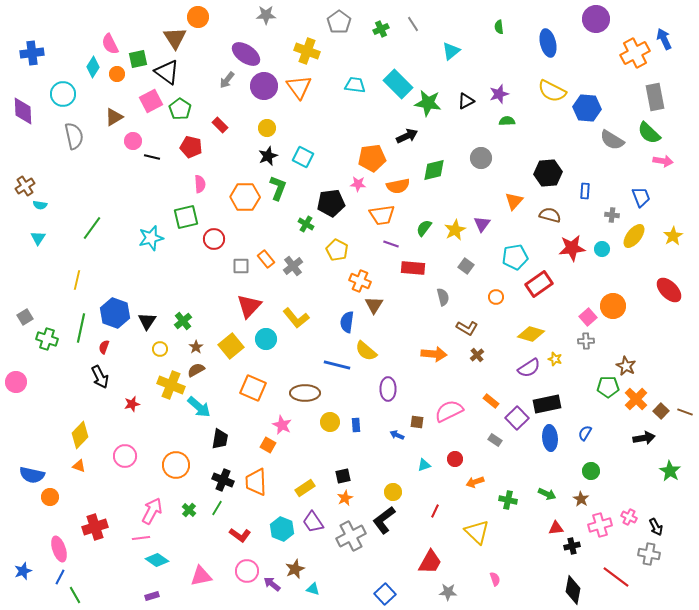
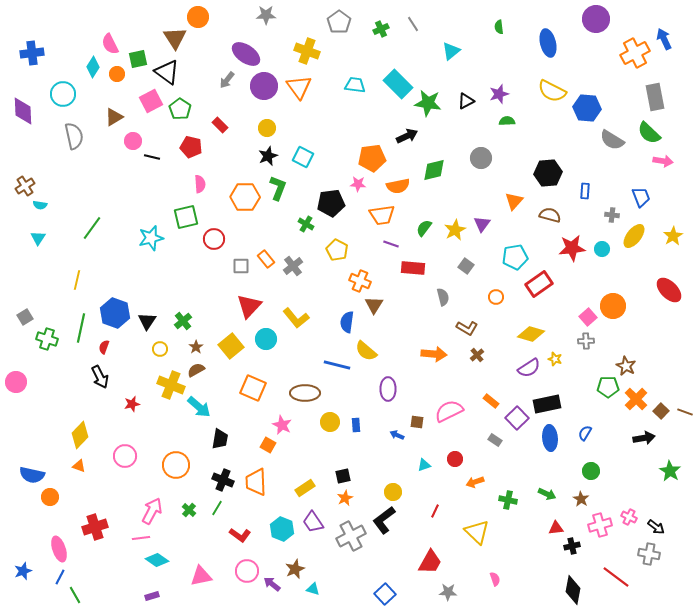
black arrow at (656, 527): rotated 24 degrees counterclockwise
